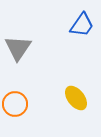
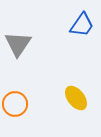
gray triangle: moved 4 px up
